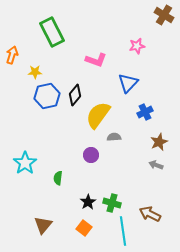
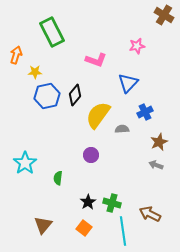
orange arrow: moved 4 px right
gray semicircle: moved 8 px right, 8 px up
